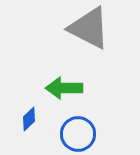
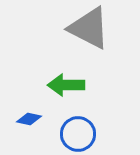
green arrow: moved 2 px right, 3 px up
blue diamond: rotated 55 degrees clockwise
